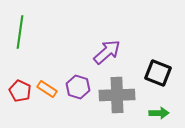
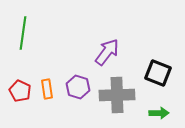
green line: moved 3 px right, 1 px down
purple arrow: rotated 12 degrees counterclockwise
orange rectangle: rotated 48 degrees clockwise
